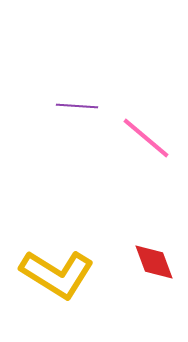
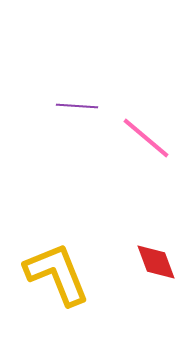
red diamond: moved 2 px right
yellow L-shape: rotated 144 degrees counterclockwise
